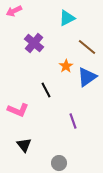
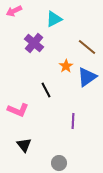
cyan triangle: moved 13 px left, 1 px down
purple line: rotated 21 degrees clockwise
